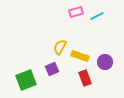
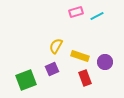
yellow semicircle: moved 4 px left, 1 px up
